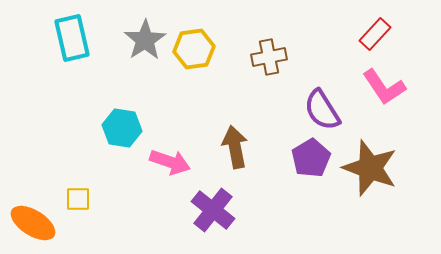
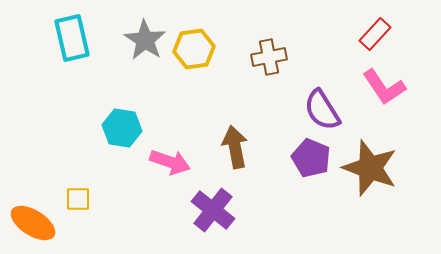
gray star: rotated 6 degrees counterclockwise
purple pentagon: rotated 18 degrees counterclockwise
